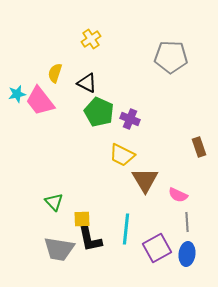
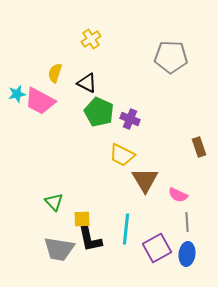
pink trapezoid: rotated 24 degrees counterclockwise
